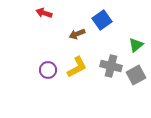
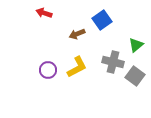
gray cross: moved 2 px right, 4 px up
gray square: moved 1 px left, 1 px down; rotated 24 degrees counterclockwise
